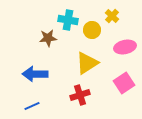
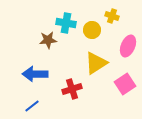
yellow cross: rotated 24 degrees counterclockwise
cyan cross: moved 2 px left, 3 px down
brown star: moved 2 px down
pink ellipse: moved 3 px right, 1 px up; rotated 55 degrees counterclockwise
yellow triangle: moved 9 px right
pink square: moved 1 px right, 1 px down
red cross: moved 8 px left, 6 px up
blue line: rotated 14 degrees counterclockwise
